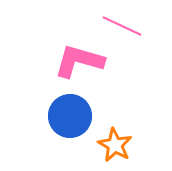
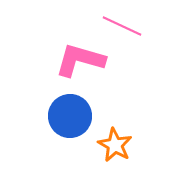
pink L-shape: moved 1 px right, 1 px up
